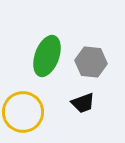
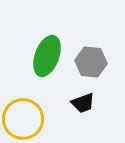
yellow circle: moved 7 px down
